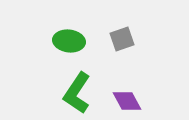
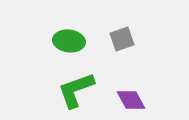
green L-shape: moved 1 px left, 3 px up; rotated 36 degrees clockwise
purple diamond: moved 4 px right, 1 px up
